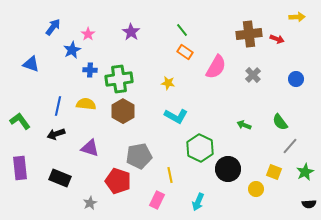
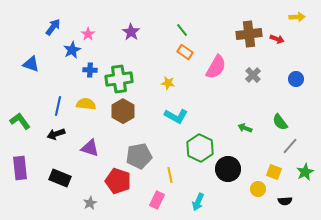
green arrow: moved 1 px right, 3 px down
yellow circle: moved 2 px right
black semicircle: moved 24 px left, 3 px up
